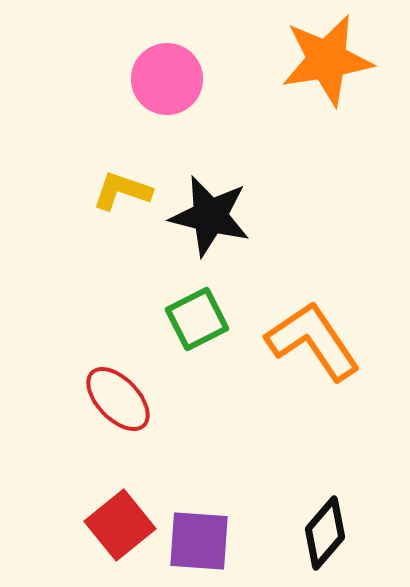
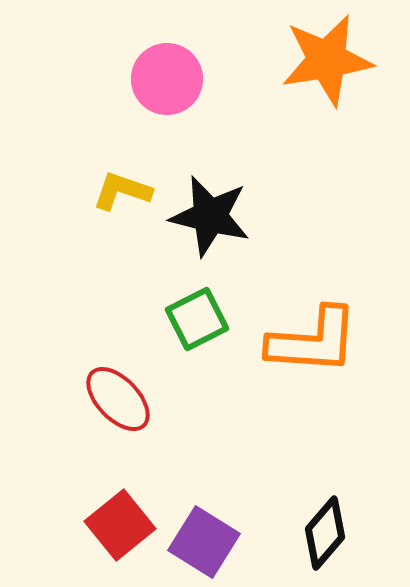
orange L-shape: rotated 128 degrees clockwise
purple square: moved 5 px right, 1 px down; rotated 28 degrees clockwise
